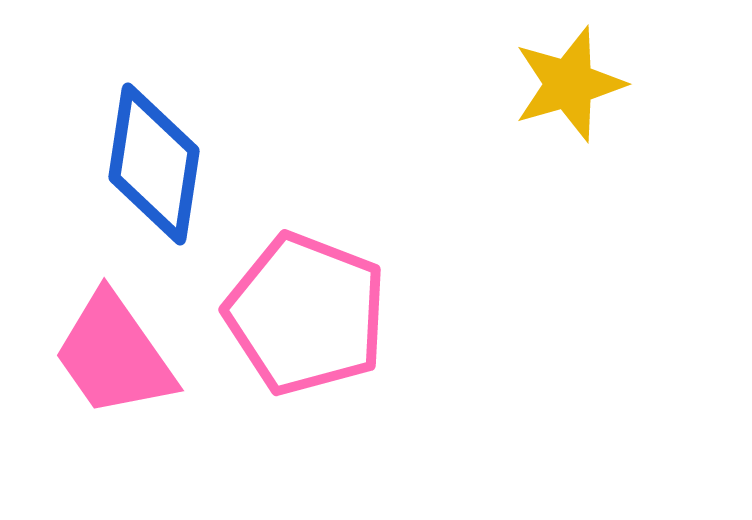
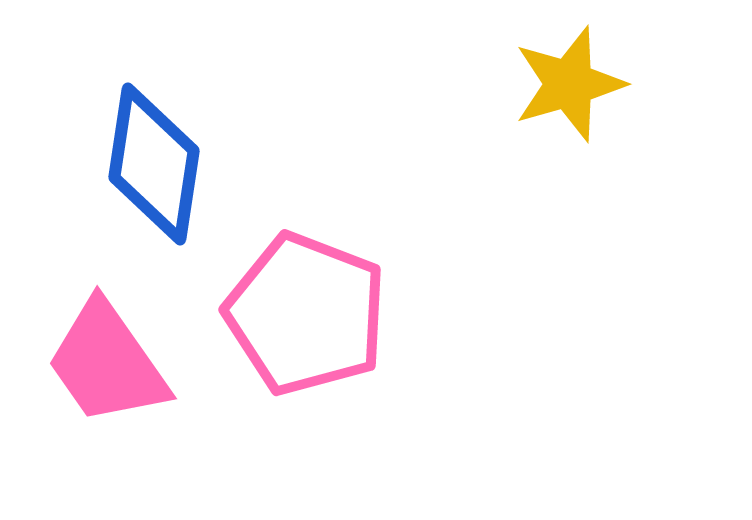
pink trapezoid: moved 7 px left, 8 px down
